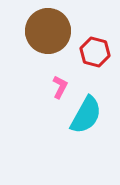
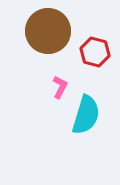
cyan semicircle: rotated 12 degrees counterclockwise
